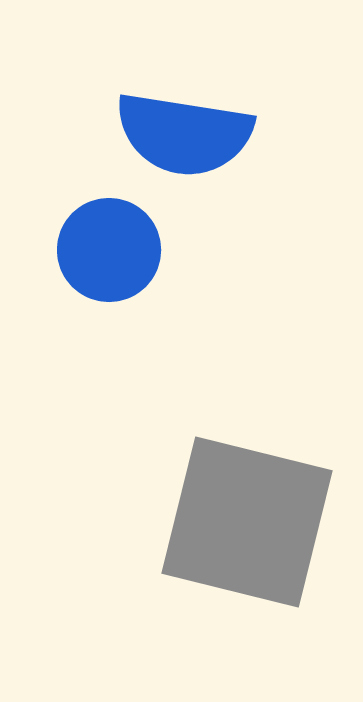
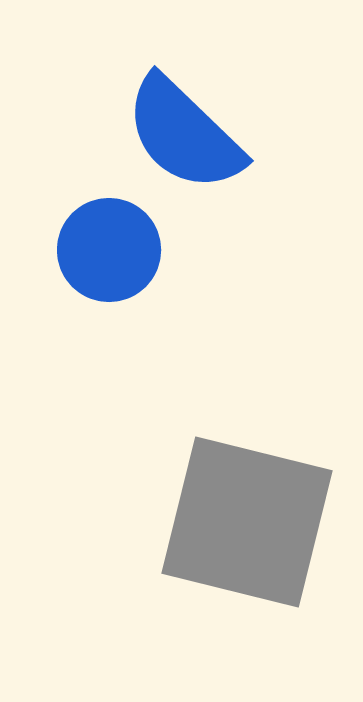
blue semicircle: rotated 35 degrees clockwise
